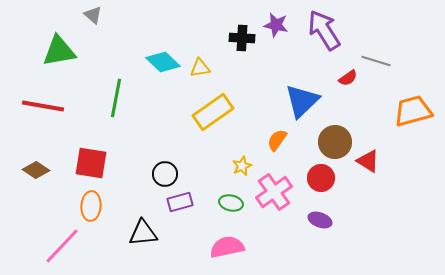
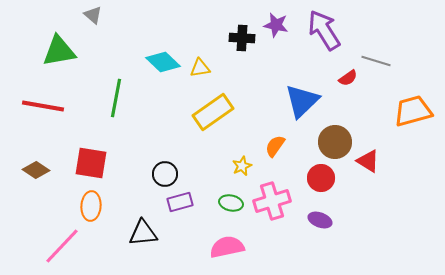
orange semicircle: moved 2 px left, 6 px down
pink cross: moved 2 px left, 9 px down; rotated 18 degrees clockwise
